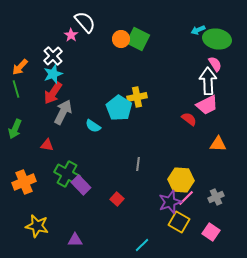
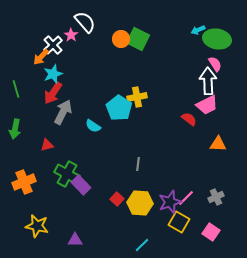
white cross: moved 11 px up
orange arrow: moved 21 px right, 10 px up
green arrow: rotated 12 degrees counterclockwise
red triangle: rotated 24 degrees counterclockwise
yellow hexagon: moved 41 px left, 23 px down
